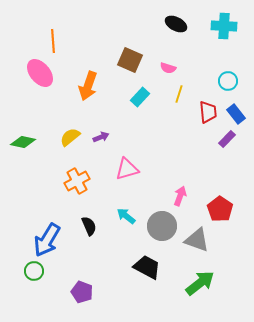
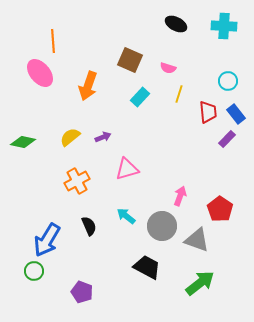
purple arrow: moved 2 px right
